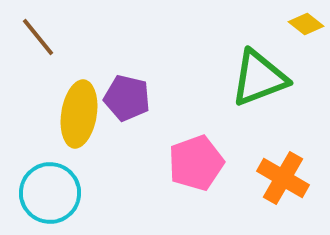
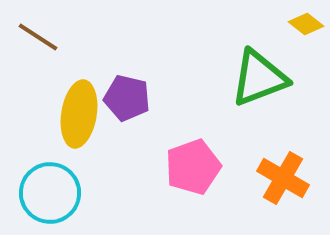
brown line: rotated 18 degrees counterclockwise
pink pentagon: moved 3 px left, 4 px down
